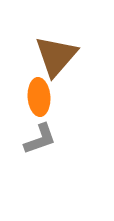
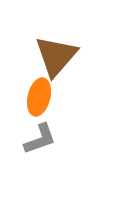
orange ellipse: rotated 18 degrees clockwise
